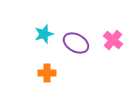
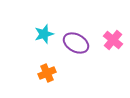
orange cross: rotated 24 degrees counterclockwise
